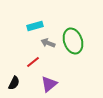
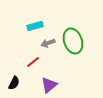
gray arrow: rotated 40 degrees counterclockwise
purple triangle: moved 1 px down
